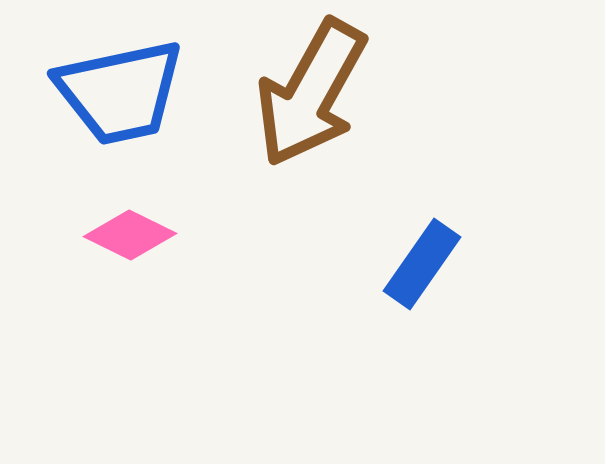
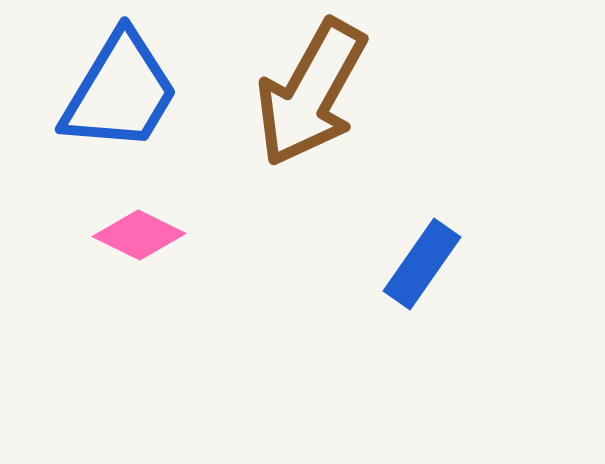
blue trapezoid: rotated 47 degrees counterclockwise
pink diamond: moved 9 px right
